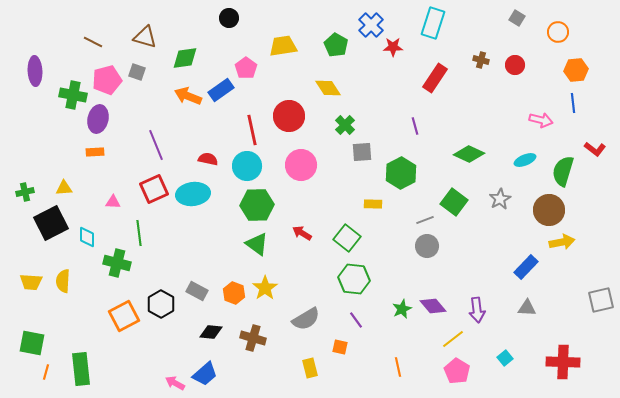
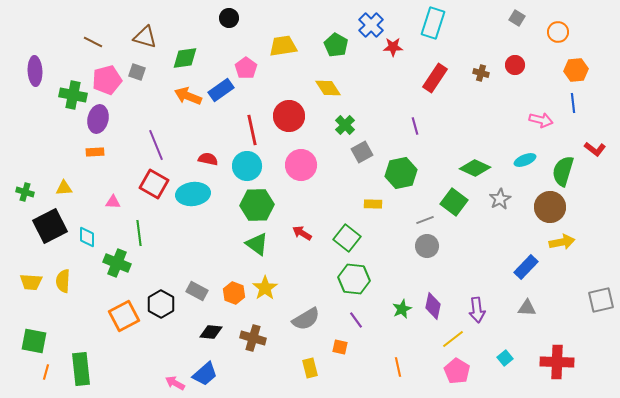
brown cross at (481, 60): moved 13 px down
gray square at (362, 152): rotated 25 degrees counterclockwise
green diamond at (469, 154): moved 6 px right, 14 px down
green hexagon at (401, 173): rotated 16 degrees clockwise
red square at (154, 189): moved 5 px up; rotated 36 degrees counterclockwise
green cross at (25, 192): rotated 30 degrees clockwise
brown circle at (549, 210): moved 1 px right, 3 px up
black square at (51, 223): moved 1 px left, 3 px down
green cross at (117, 263): rotated 8 degrees clockwise
purple diamond at (433, 306): rotated 52 degrees clockwise
green square at (32, 343): moved 2 px right, 2 px up
red cross at (563, 362): moved 6 px left
